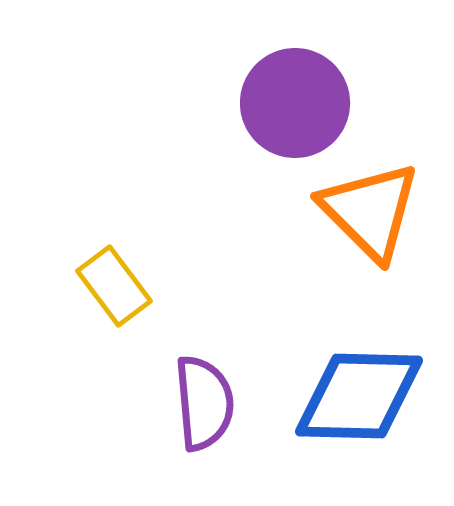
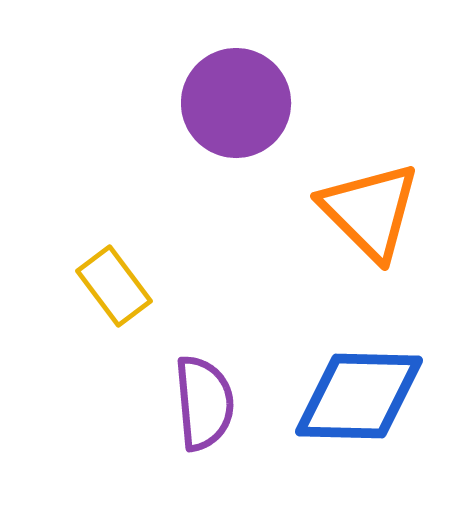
purple circle: moved 59 px left
